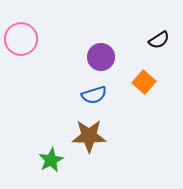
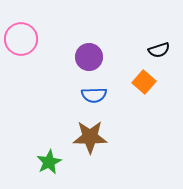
black semicircle: moved 10 px down; rotated 15 degrees clockwise
purple circle: moved 12 px left
blue semicircle: rotated 15 degrees clockwise
brown star: moved 1 px right, 1 px down
green star: moved 2 px left, 2 px down
